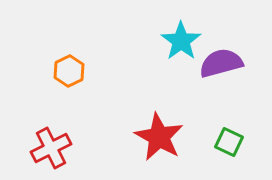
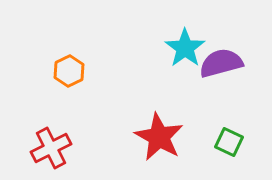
cyan star: moved 4 px right, 7 px down
